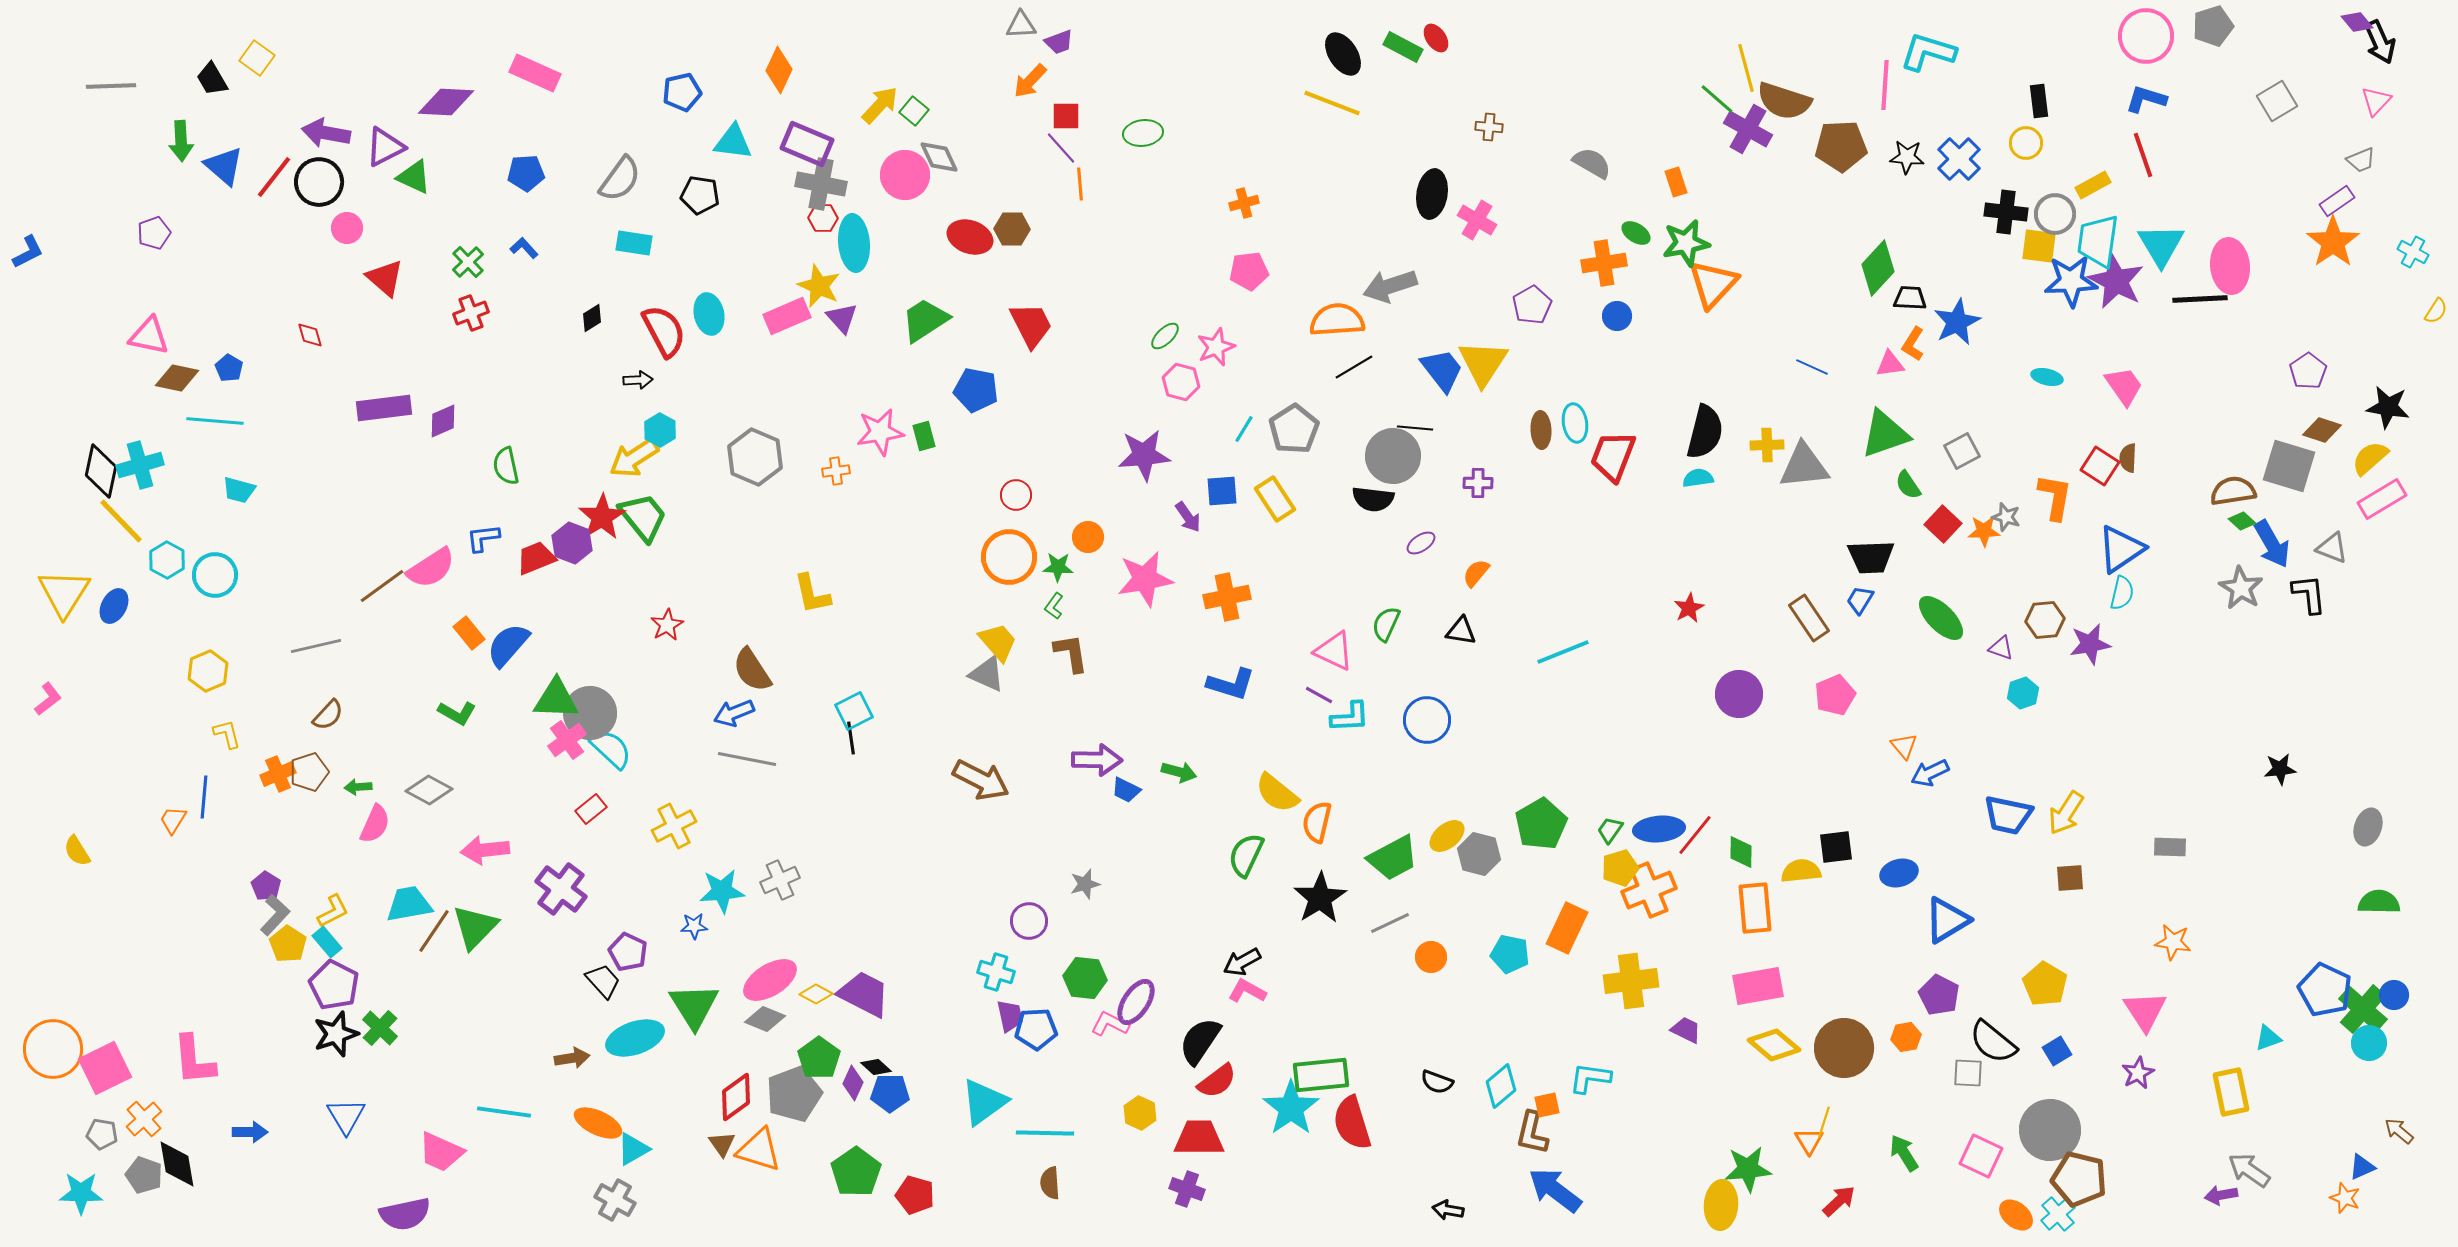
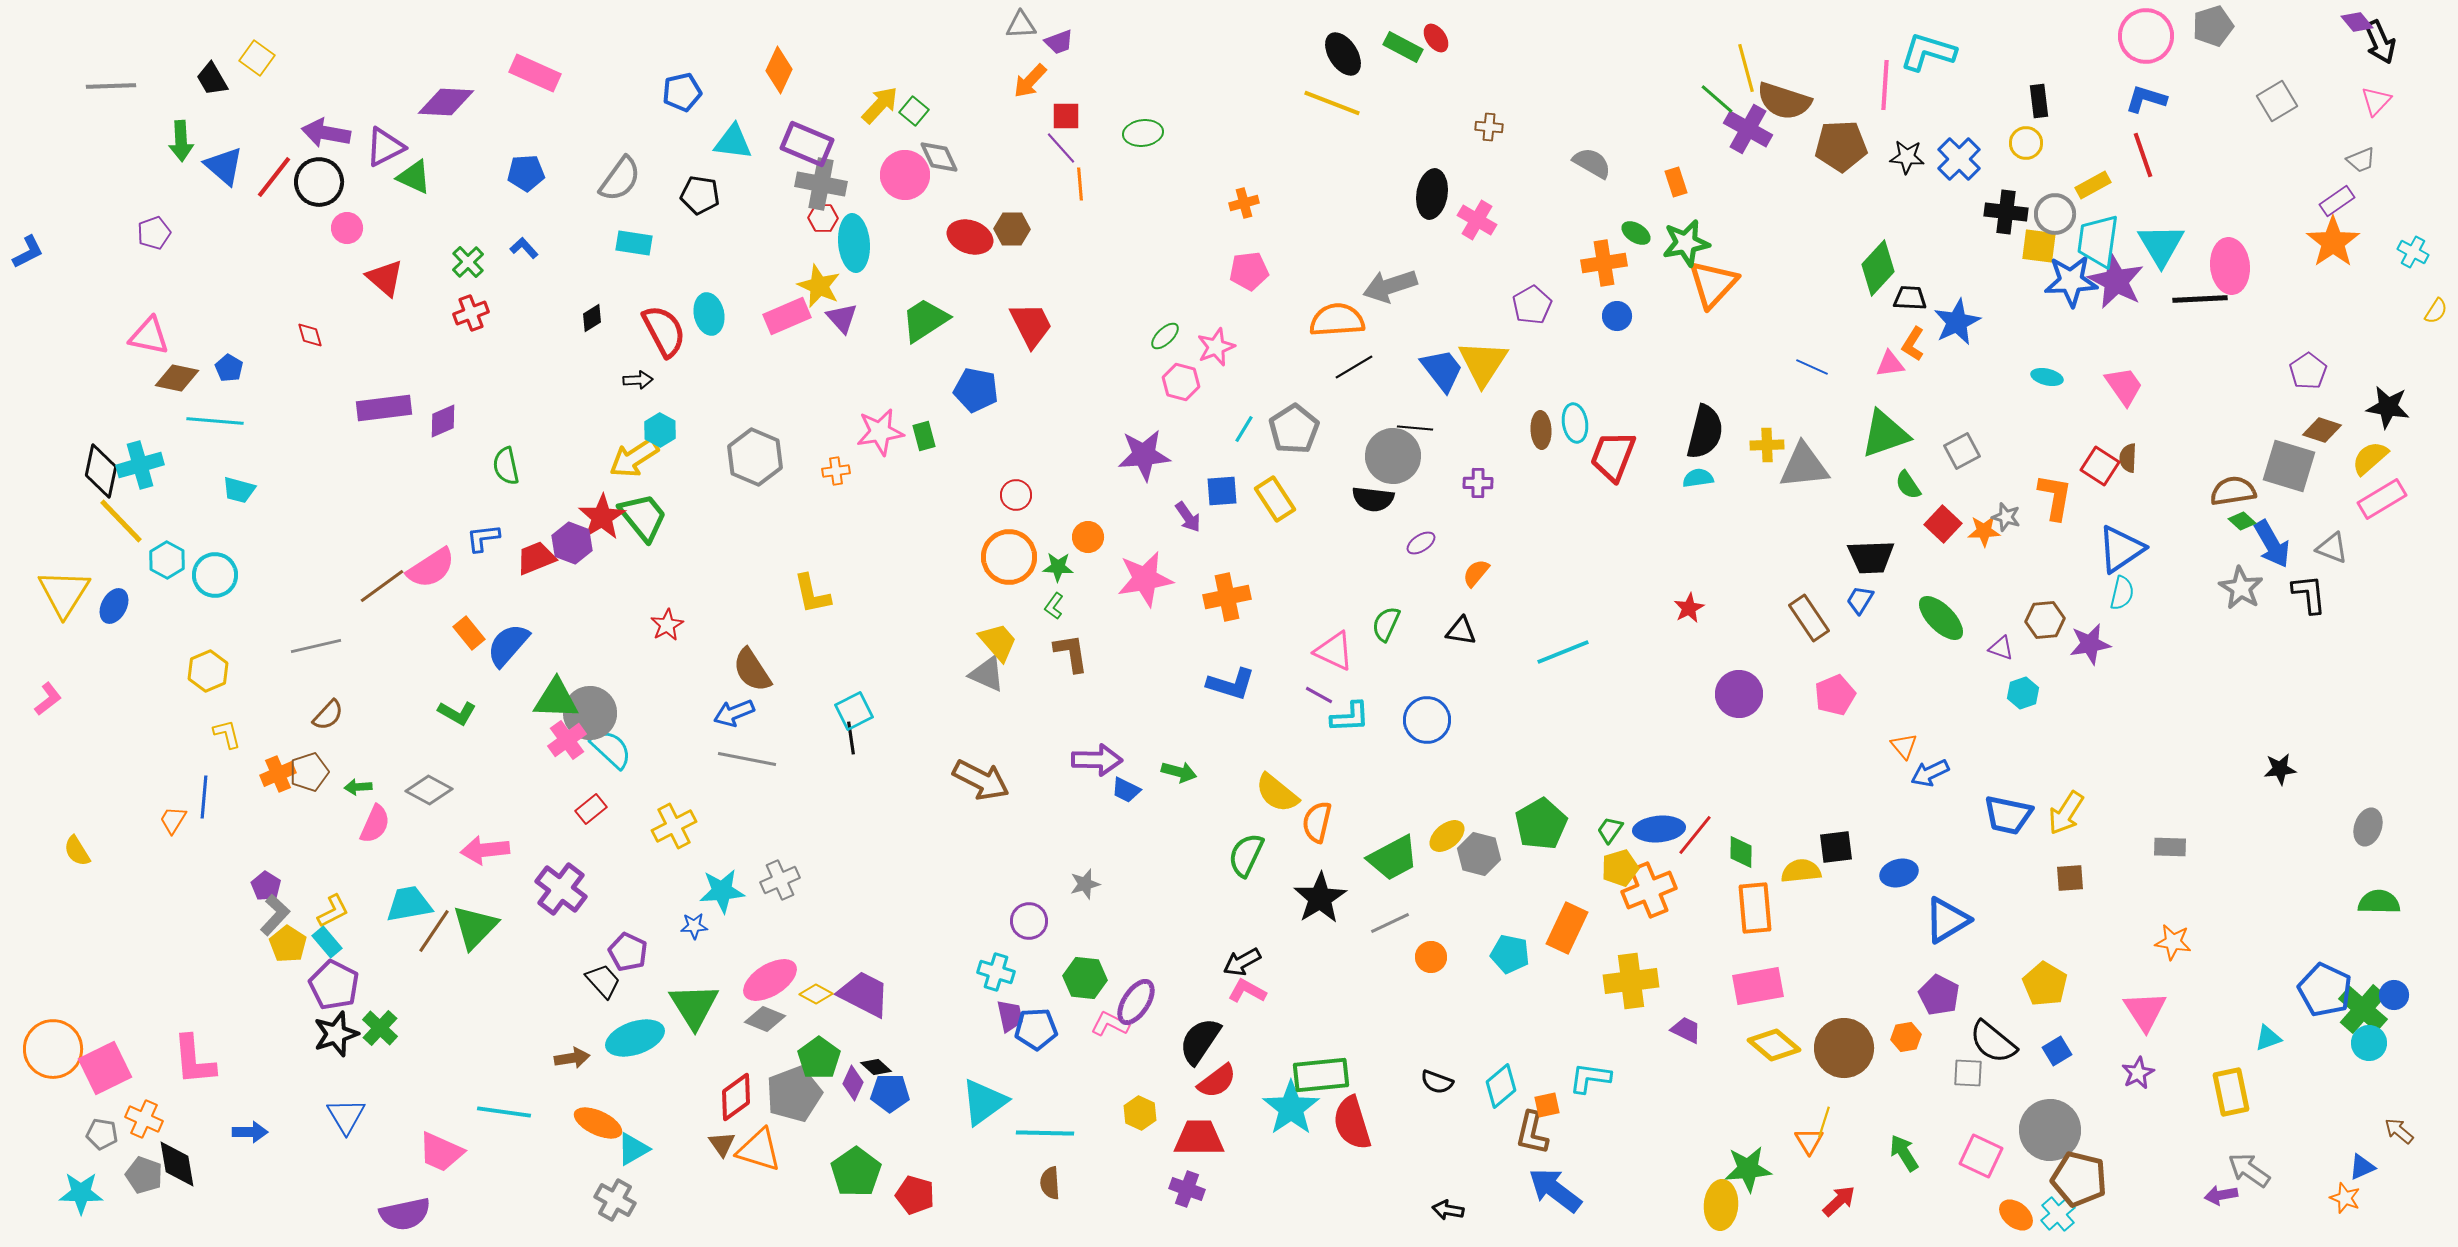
orange cross at (144, 1119): rotated 24 degrees counterclockwise
